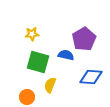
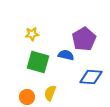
yellow semicircle: moved 8 px down
